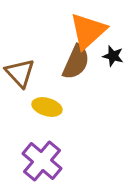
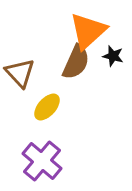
yellow ellipse: rotated 64 degrees counterclockwise
